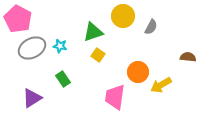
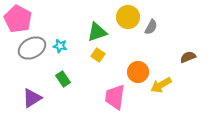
yellow circle: moved 5 px right, 1 px down
green triangle: moved 4 px right
brown semicircle: rotated 28 degrees counterclockwise
